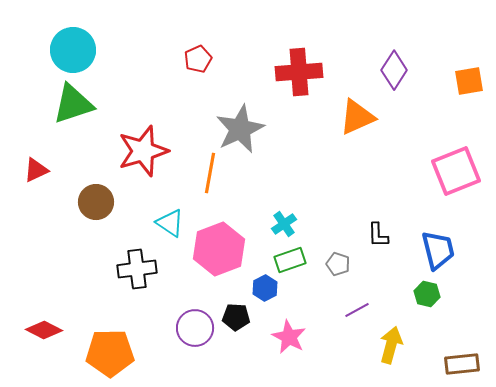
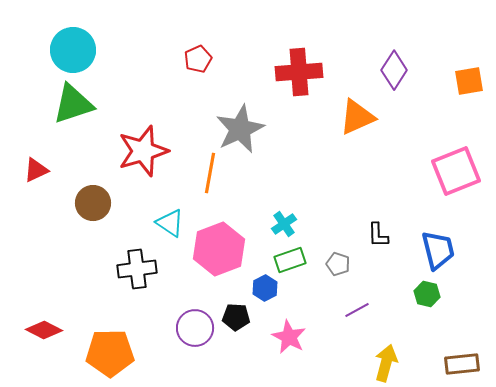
brown circle: moved 3 px left, 1 px down
yellow arrow: moved 5 px left, 18 px down
